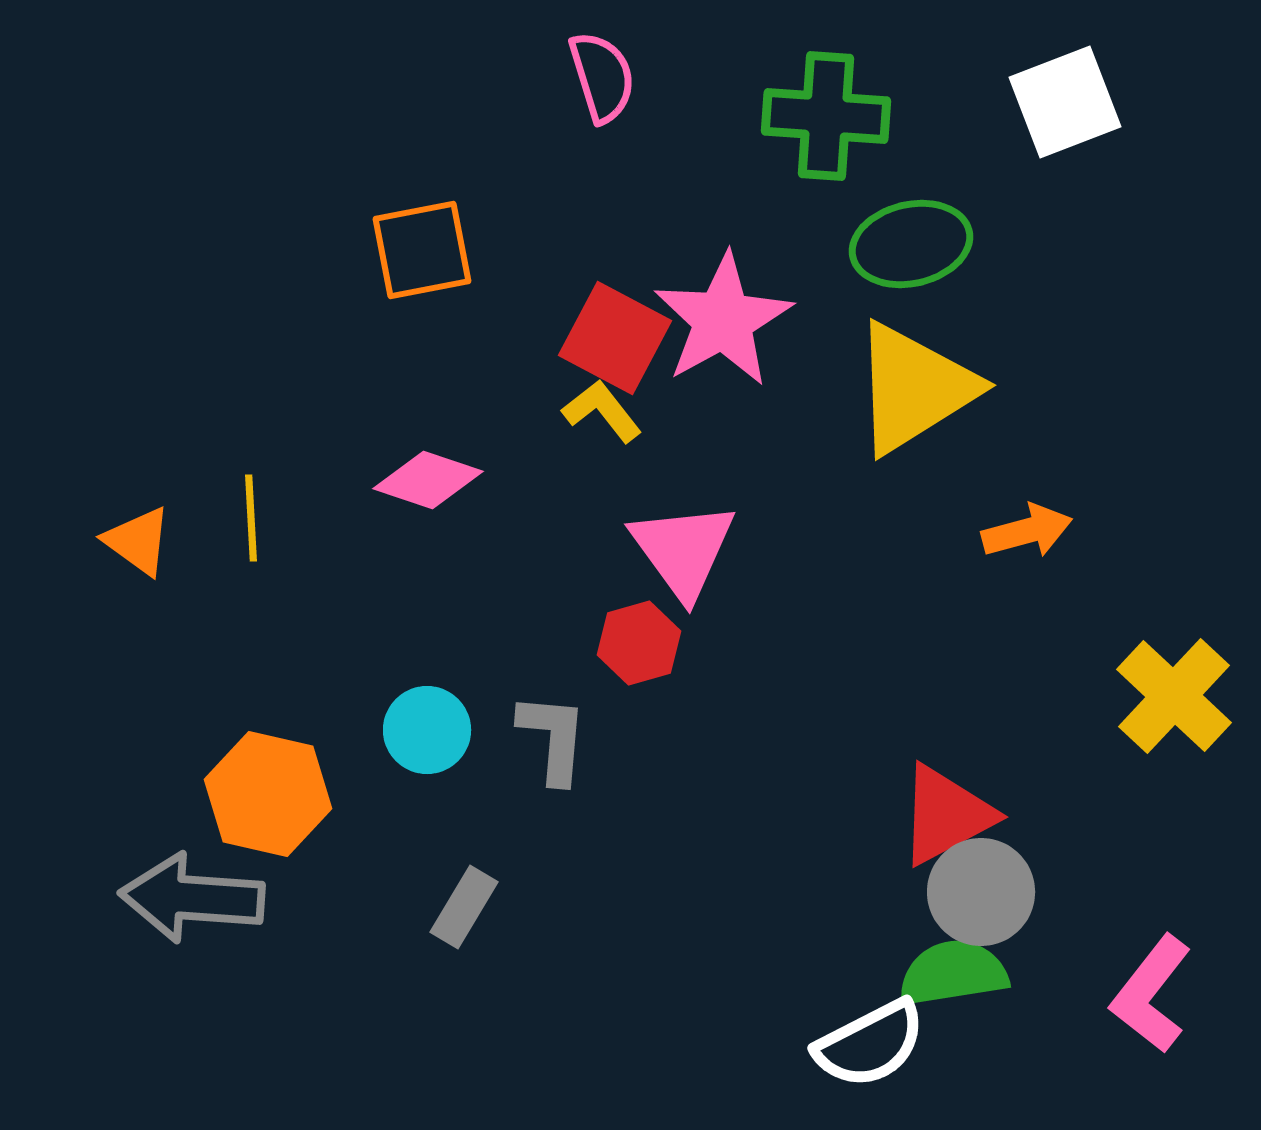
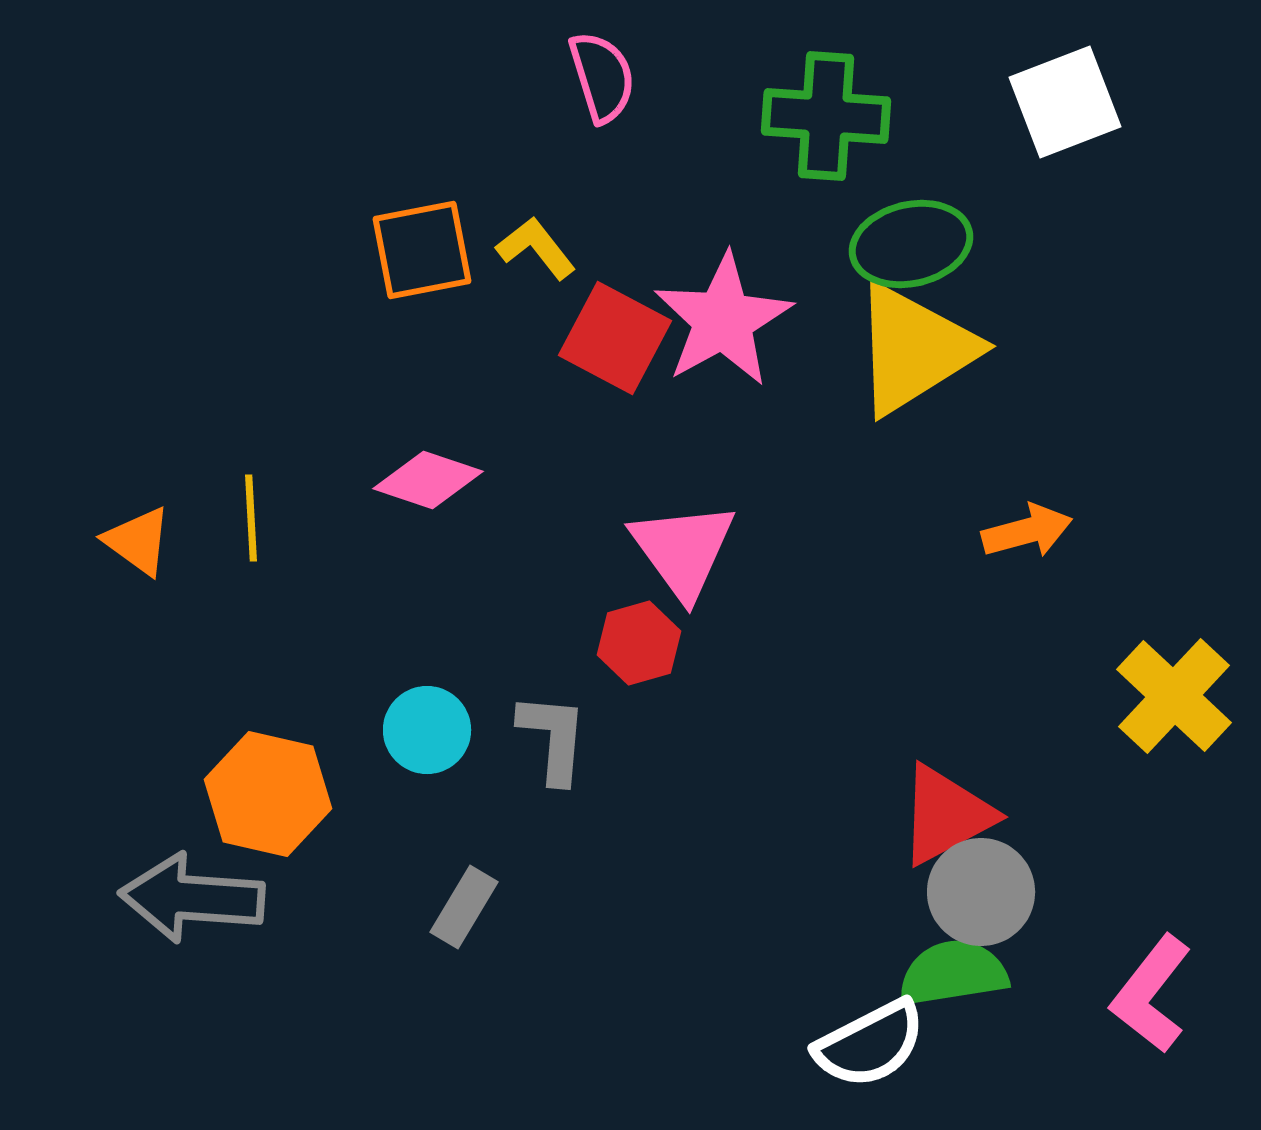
yellow triangle: moved 39 px up
yellow L-shape: moved 66 px left, 163 px up
